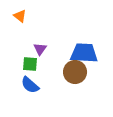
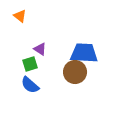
purple triangle: rotated 32 degrees counterclockwise
green square: rotated 21 degrees counterclockwise
